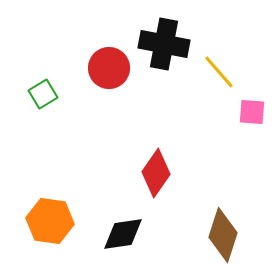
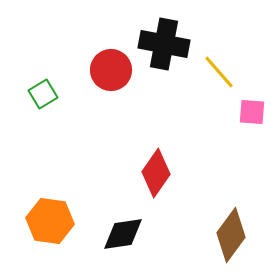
red circle: moved 2 px right, 2 px down
brown diamond: moved 8 px right; rotated 18 degrees clockwise
